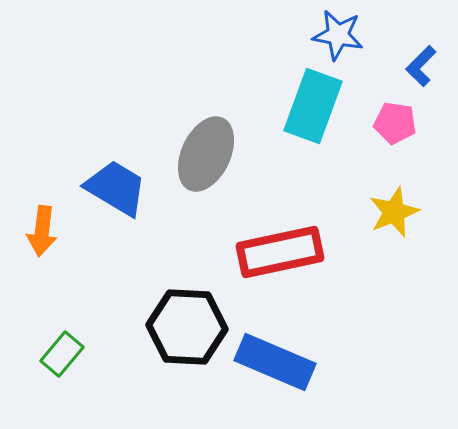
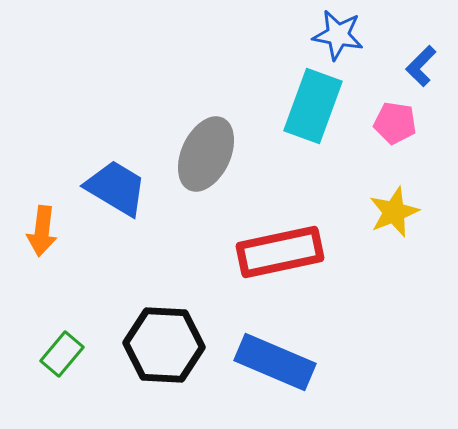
black hexagon: moved 23 px left, 18 px down
